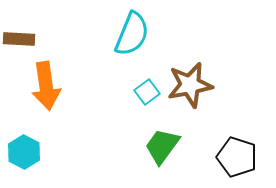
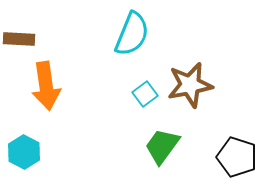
cyan square: moved 2 px left, 2 px down
